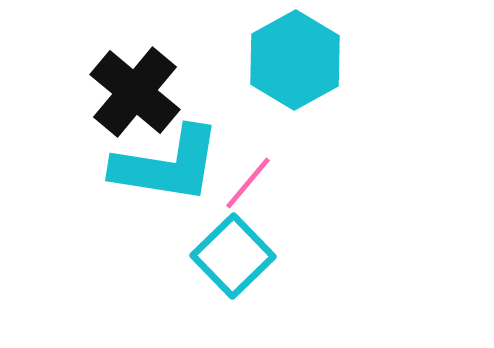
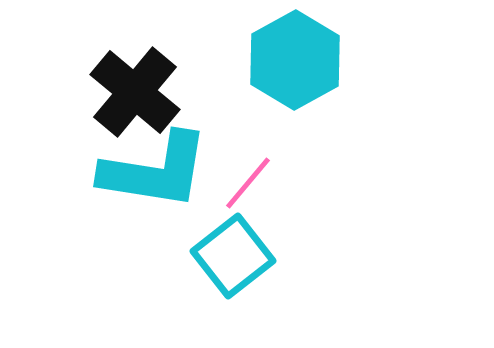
cyan L-shape: moved 12 px left, 6 px down
cyan square: rotated 6 degrees clockwise
